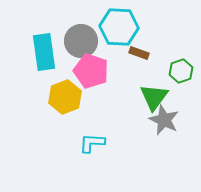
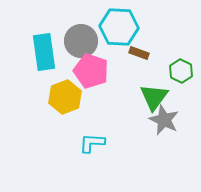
green hexagon: rotated 15 degrees counterclockwise
